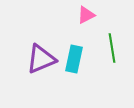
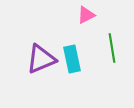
cyan rectangle: moved 2 px left; rotated 24 degrees counterclockwise
